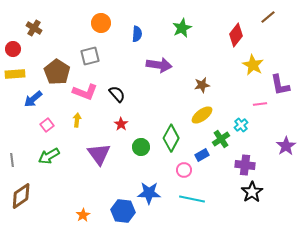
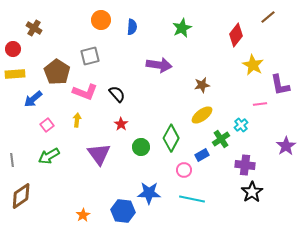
orange circle: moved 3 px up
blue semicircle: moved 5 px left, 7 px up
